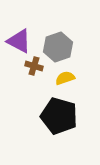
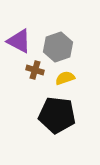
brown cross: moved 1 px right, 4 px down
black pentagon: moved 2 px left, 1 px up; rotated 9 degrees counterclockwise
